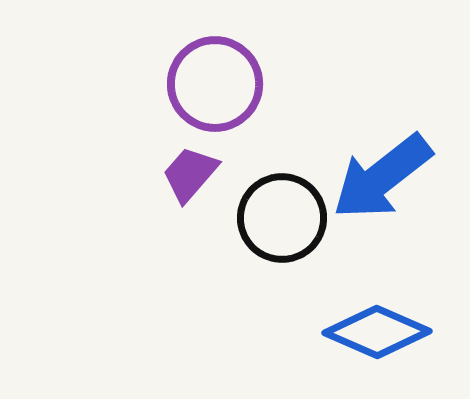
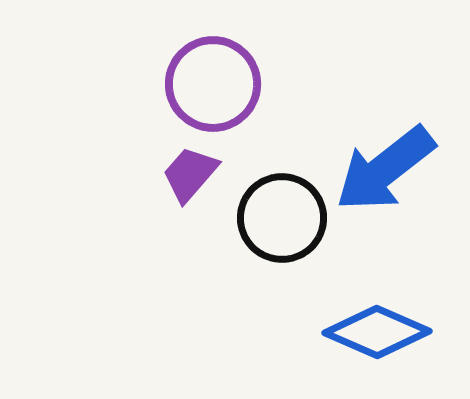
purple circle: moved 2 px left
blue arrow: moved 3 px right, 8 px up
